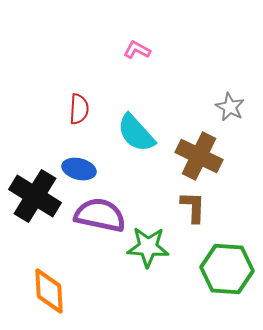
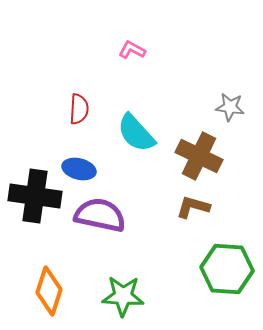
pink L-shape: moved 5 px left
gray star: rotated 20 degrees counterclockwise
black cross: rotated 24 degrees counterclockwise
brown L-shape: rotated 76 degrees counterclockwise
green star: moved 25 px left, 49 px down
orange diamond: rotated 21 degrees clockwise
